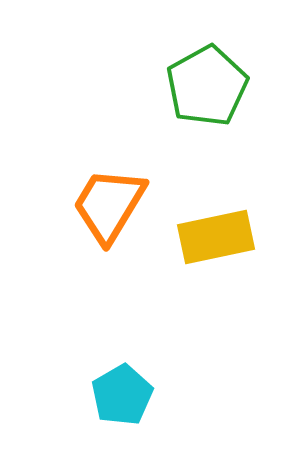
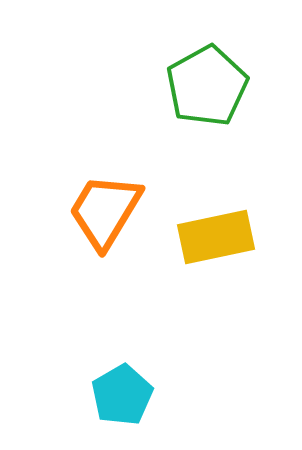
orange trapezoid: moved 4 px left, 6 px down
